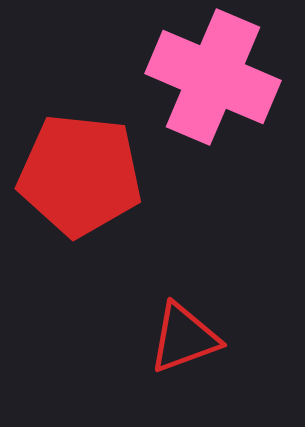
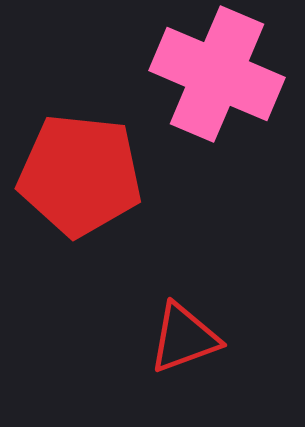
pink cross: moved 4 px right, 3 px up
